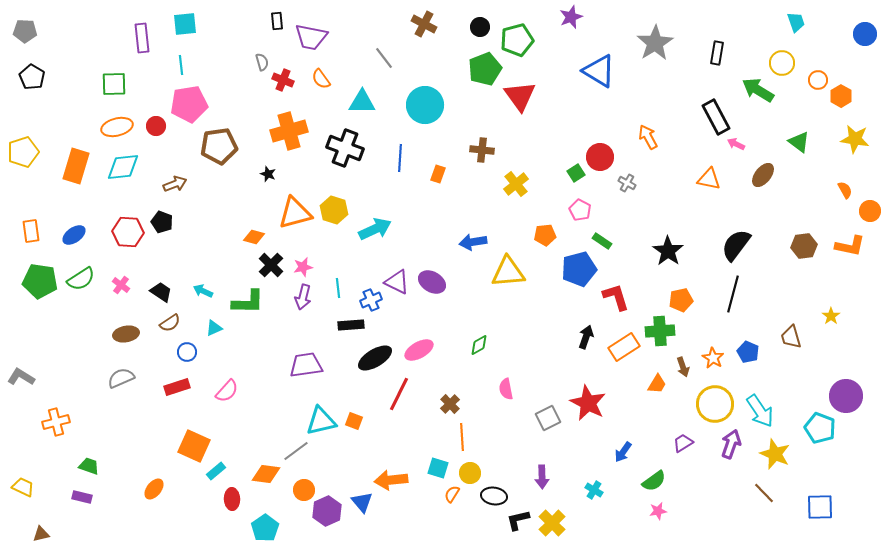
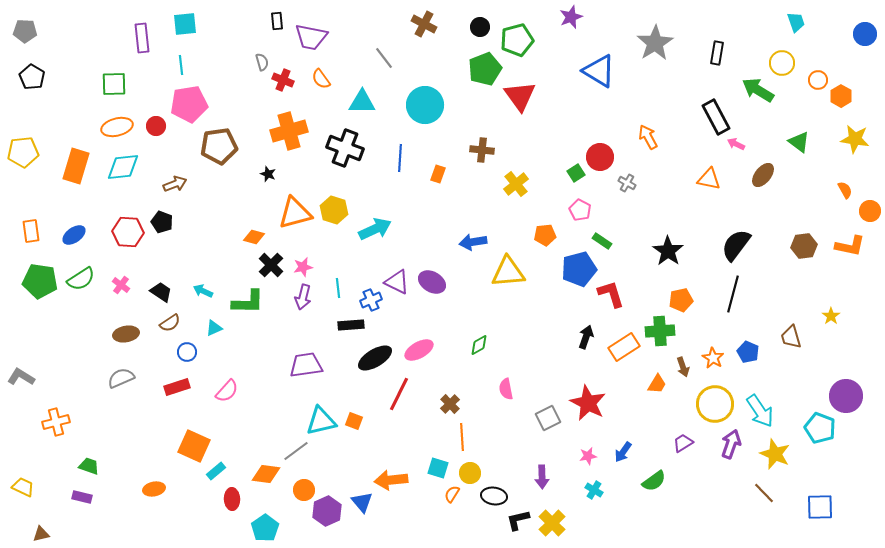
yellow pentagon at (23, 152): rotated 12 degrees clockwise
red L-shape at (616, 297): moved 5 px left, 3 px up
orange ellipse at (154, 489): rotated 40 degrees clockwise
pink star at (658, 511): moved 70 px left, 55 px up
